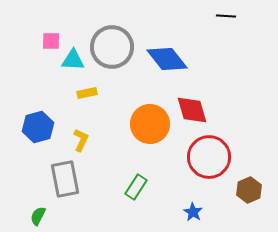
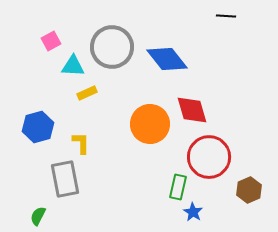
pink square: rotated 30 degrees counterclockwise
cyan triangle: moved 6 px down
yellow rectangle: rotated 12 degrees counterclockwise
yellow L-shape: moved 3 px down; rotated 25 degrees counterclockwise
green rectangle: moved 42 px right; rotated 20 degrees counterclockwise
